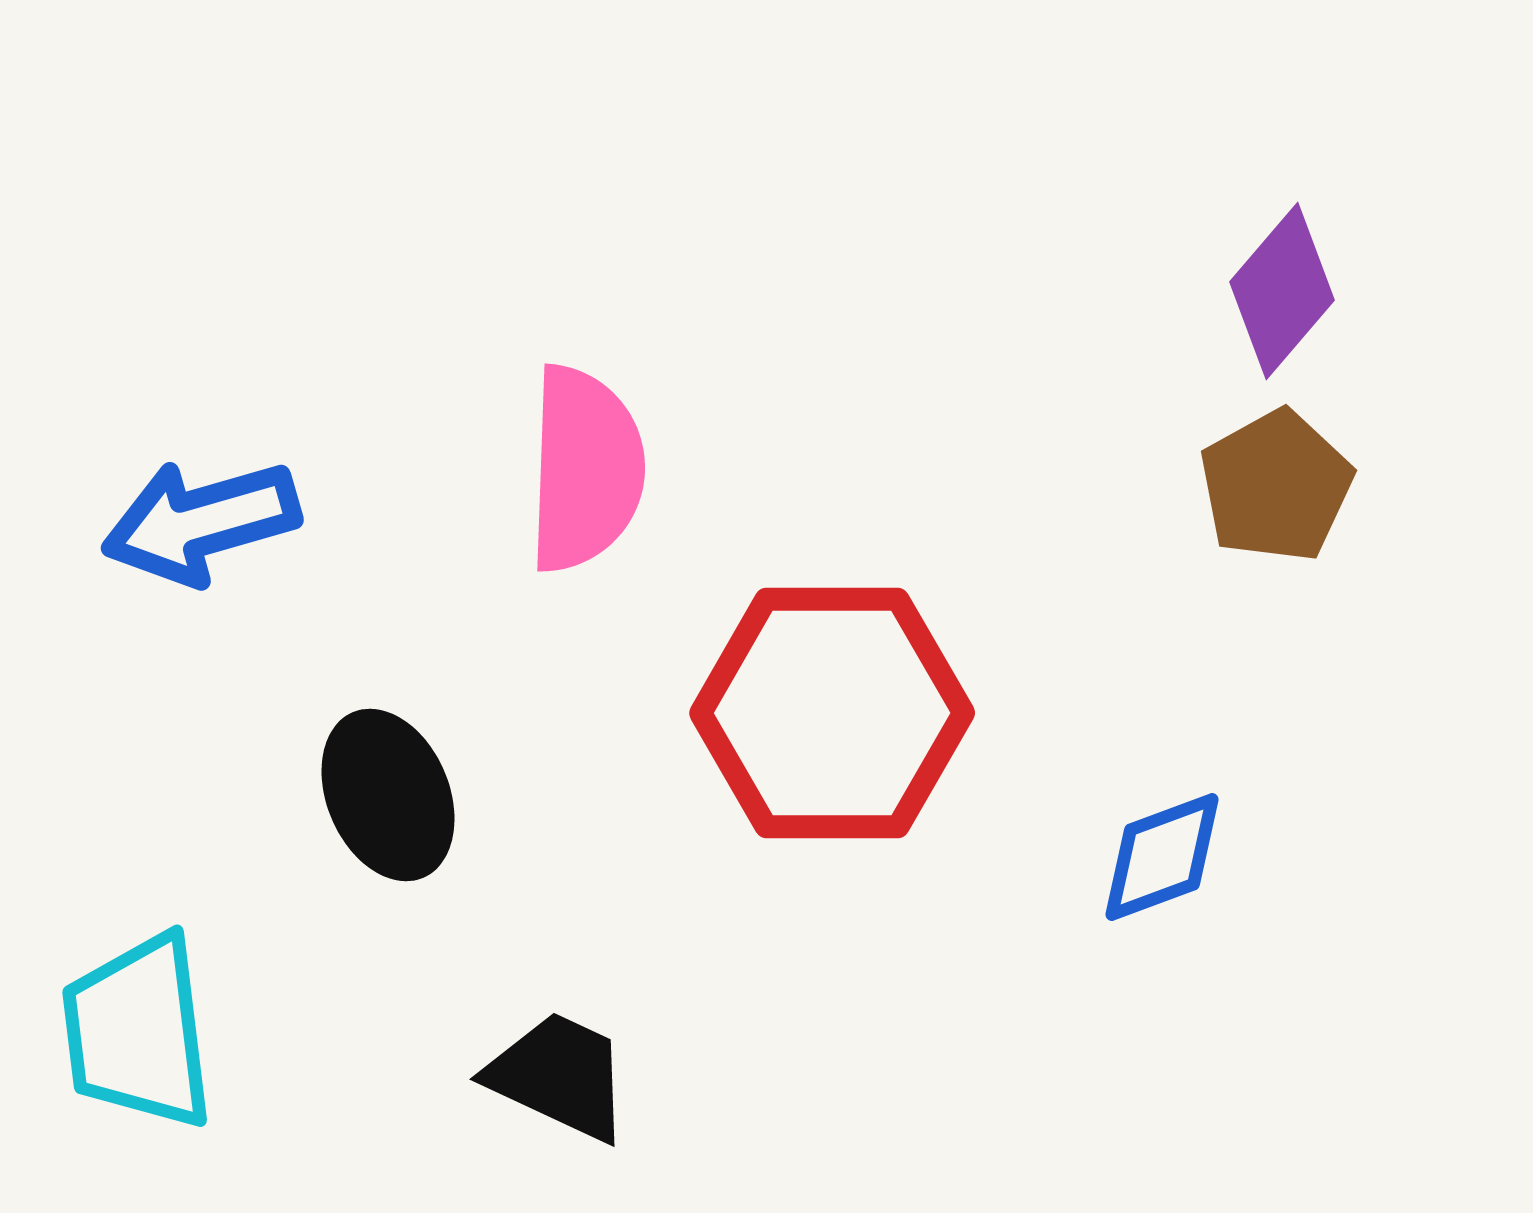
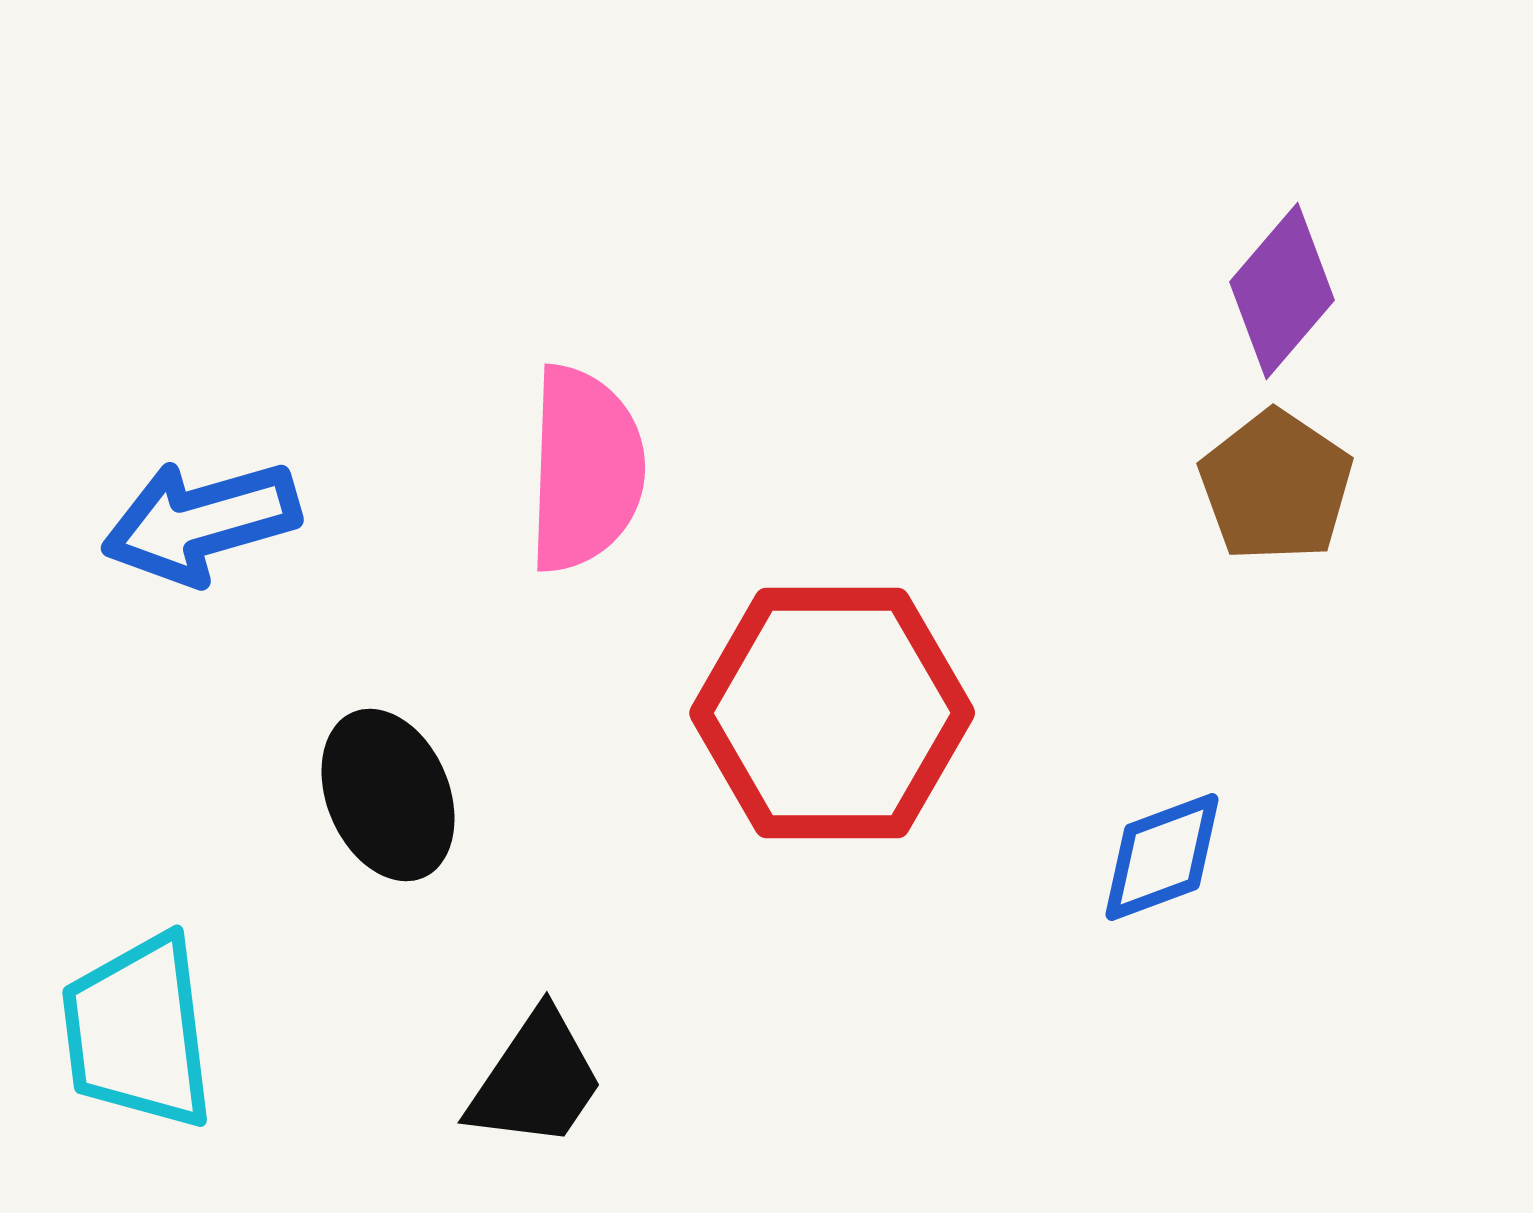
brown pentagon: rotated 9 degrees counterclockwise
black trapezoid: moved 23 px left, 4 px down; rotated 99 degrees clockwise
